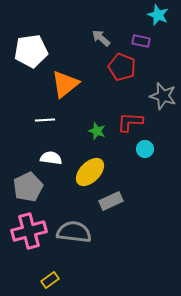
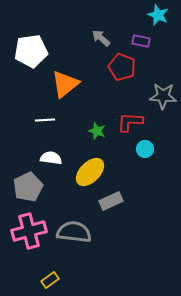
gray star: rotated 12 degrees counterclockwise
